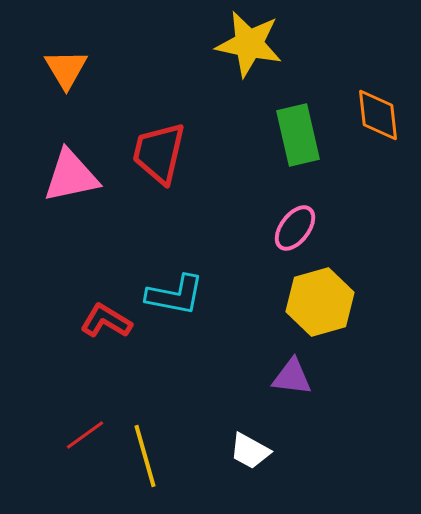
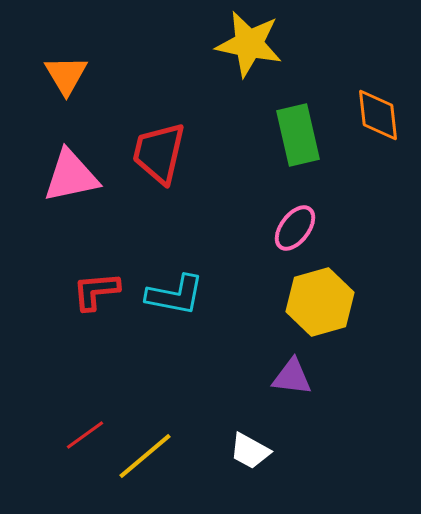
orange triangle: moved 6 px down
red L-shape: moved 10 px left, 30 px up; rotated 36 degrees counterclockwise
yellow line: rotated 66 degrees clockwise
